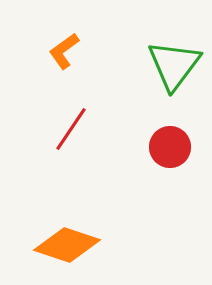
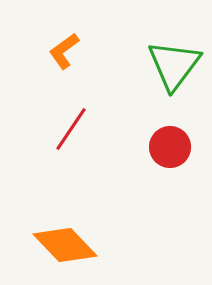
orange diamond: moved 2 px left; rotated 28 degrees clockwise
